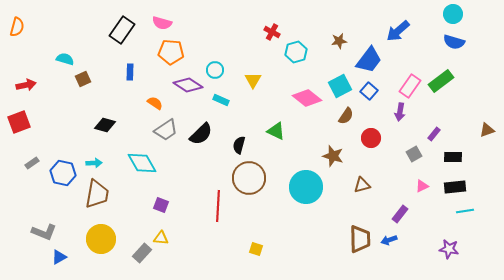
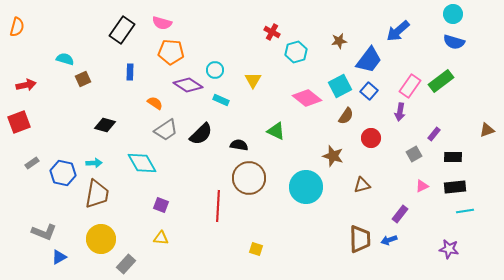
black semicircle at (239, 145): rotated 84 degrees clockwise
gray rectangle at (142, 253): moved 16 px left, 11 px down
